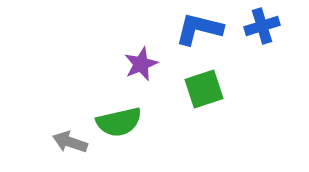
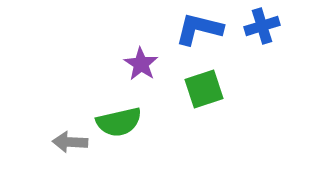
purple star: rotated 16 degrees counterclockwise
gray arrow: rotated 16 degrees counterclockwise
